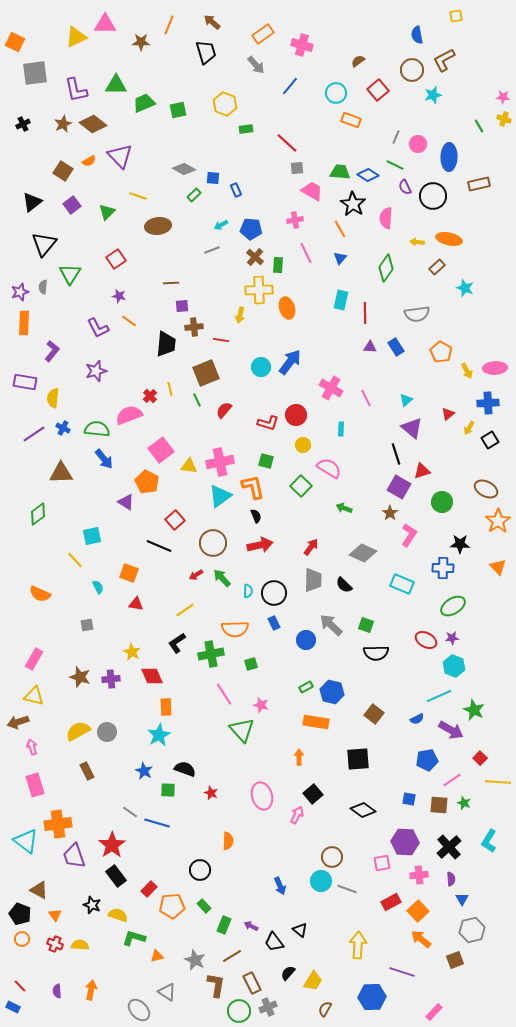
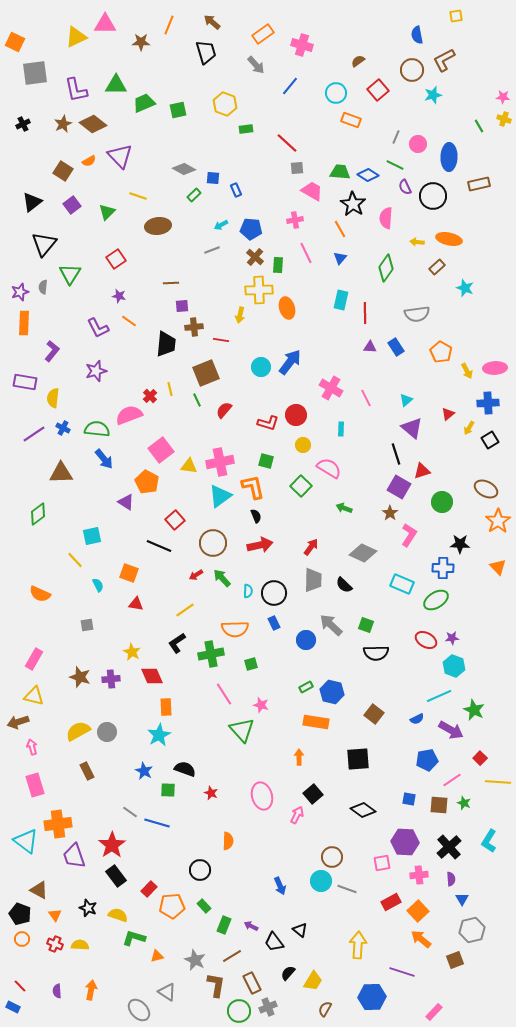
cyan semicircle at (98, 587): moved 2 px up
green ellipse at (453, 606): moved 17 px left, 6 px up
black star at (92, 905): moved 4 px left, 3 px down
